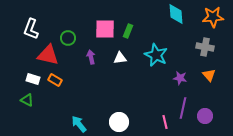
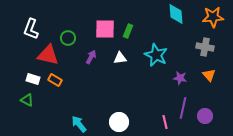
purple arrow: rotated 40 degrees clockwise
